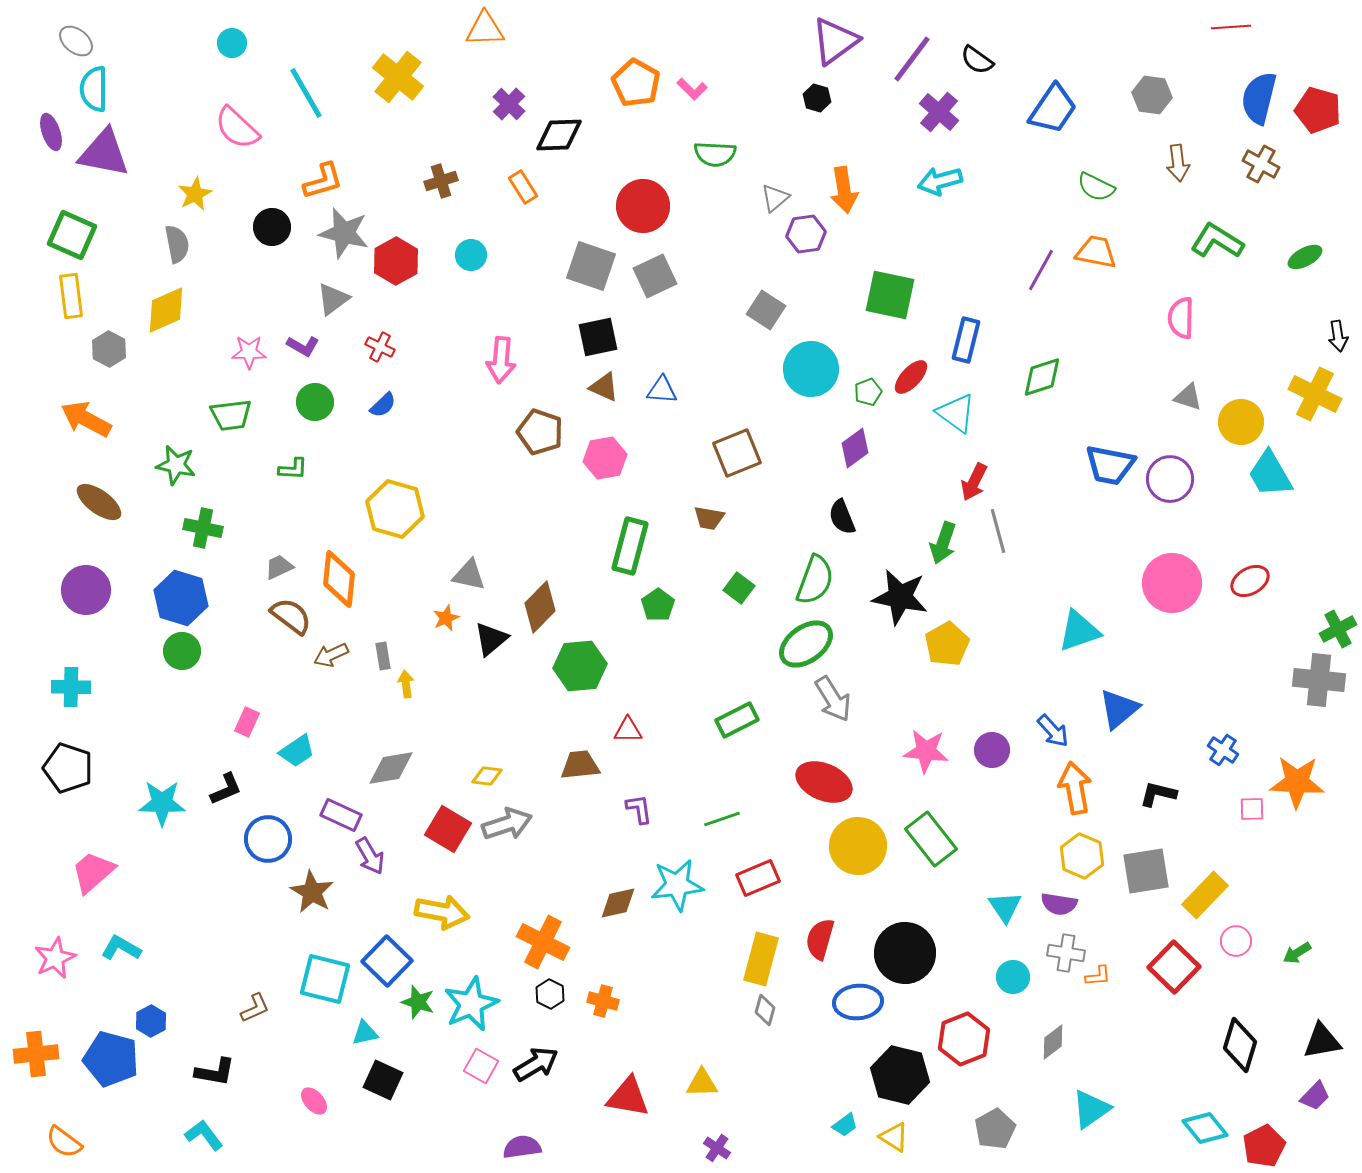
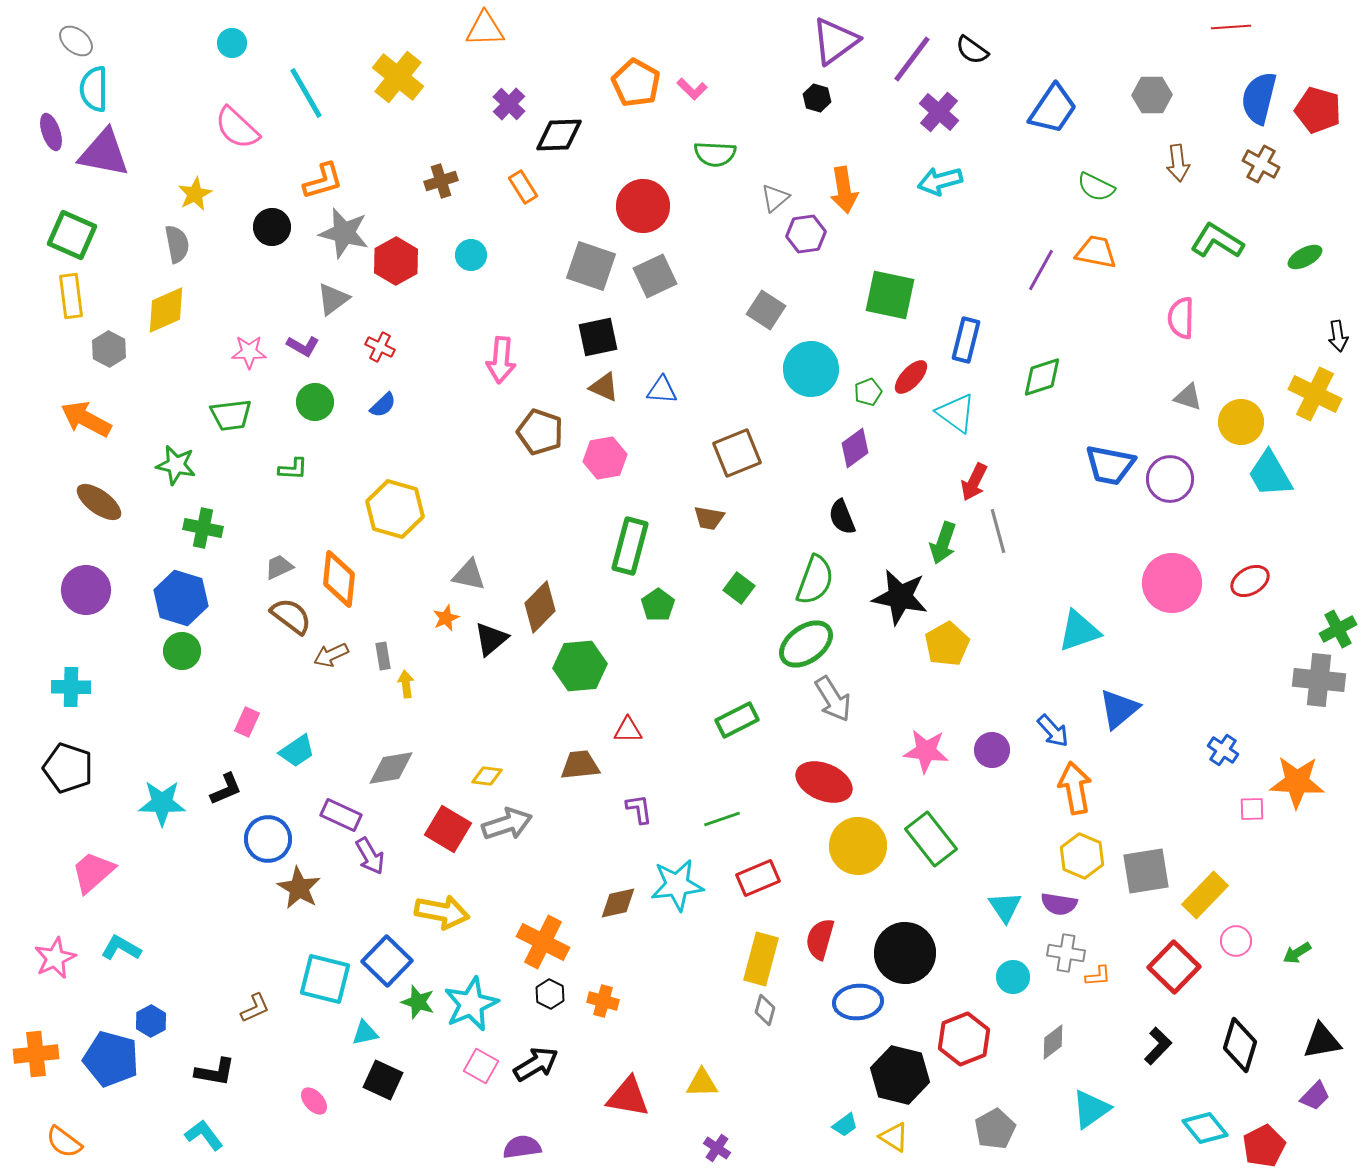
black semicircle at (977, 60): moved 5 px left, 10 px up
gray hexagon at (1152, 95): rotated 9 degrees counterclockwise
black L-shape at (1158, 794): moved 252 px down; rotated 120 degrees clockwise
brown star at (312, 892): moved 13 px left, 4 px up
